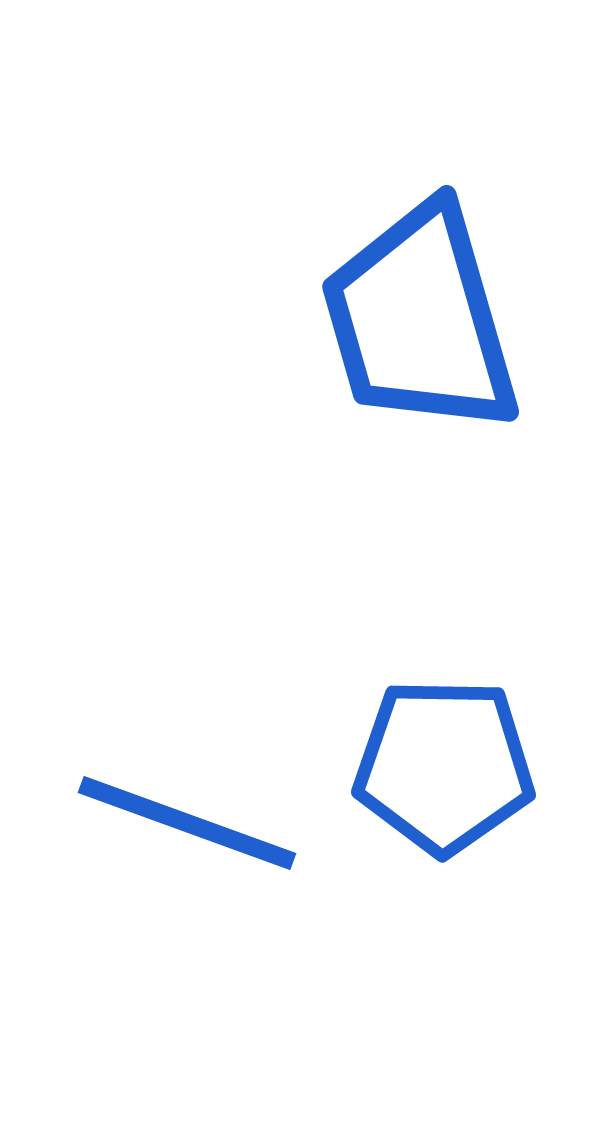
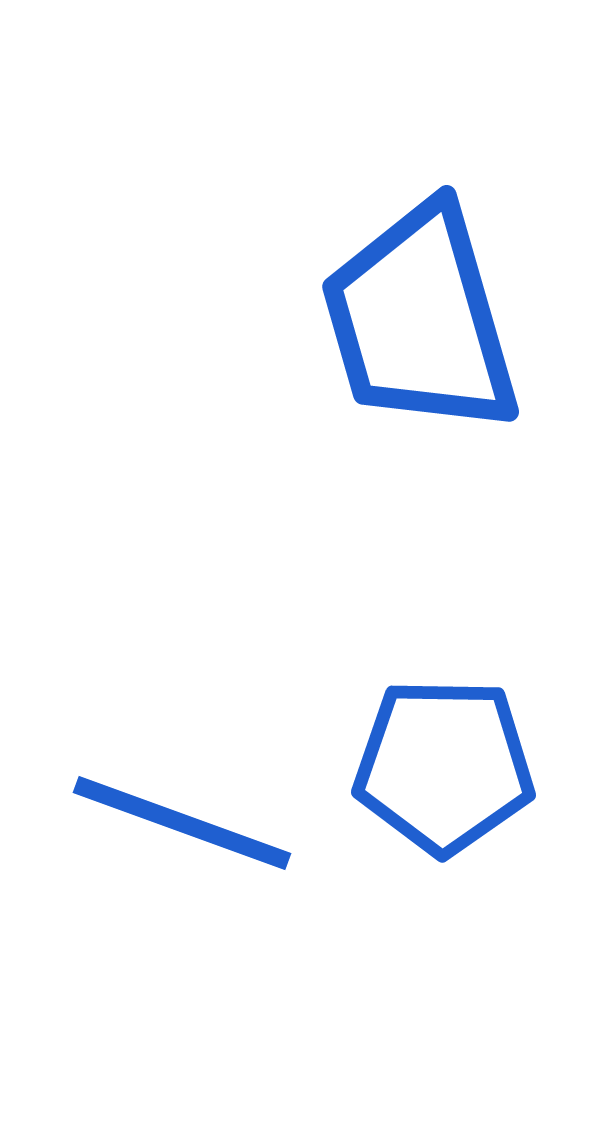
blue line: moved 5 px left
